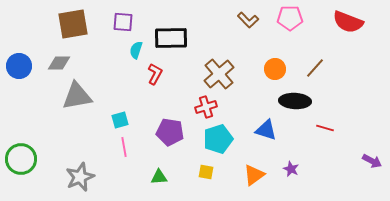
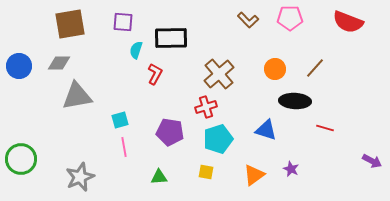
brown square: moved 3 px left
